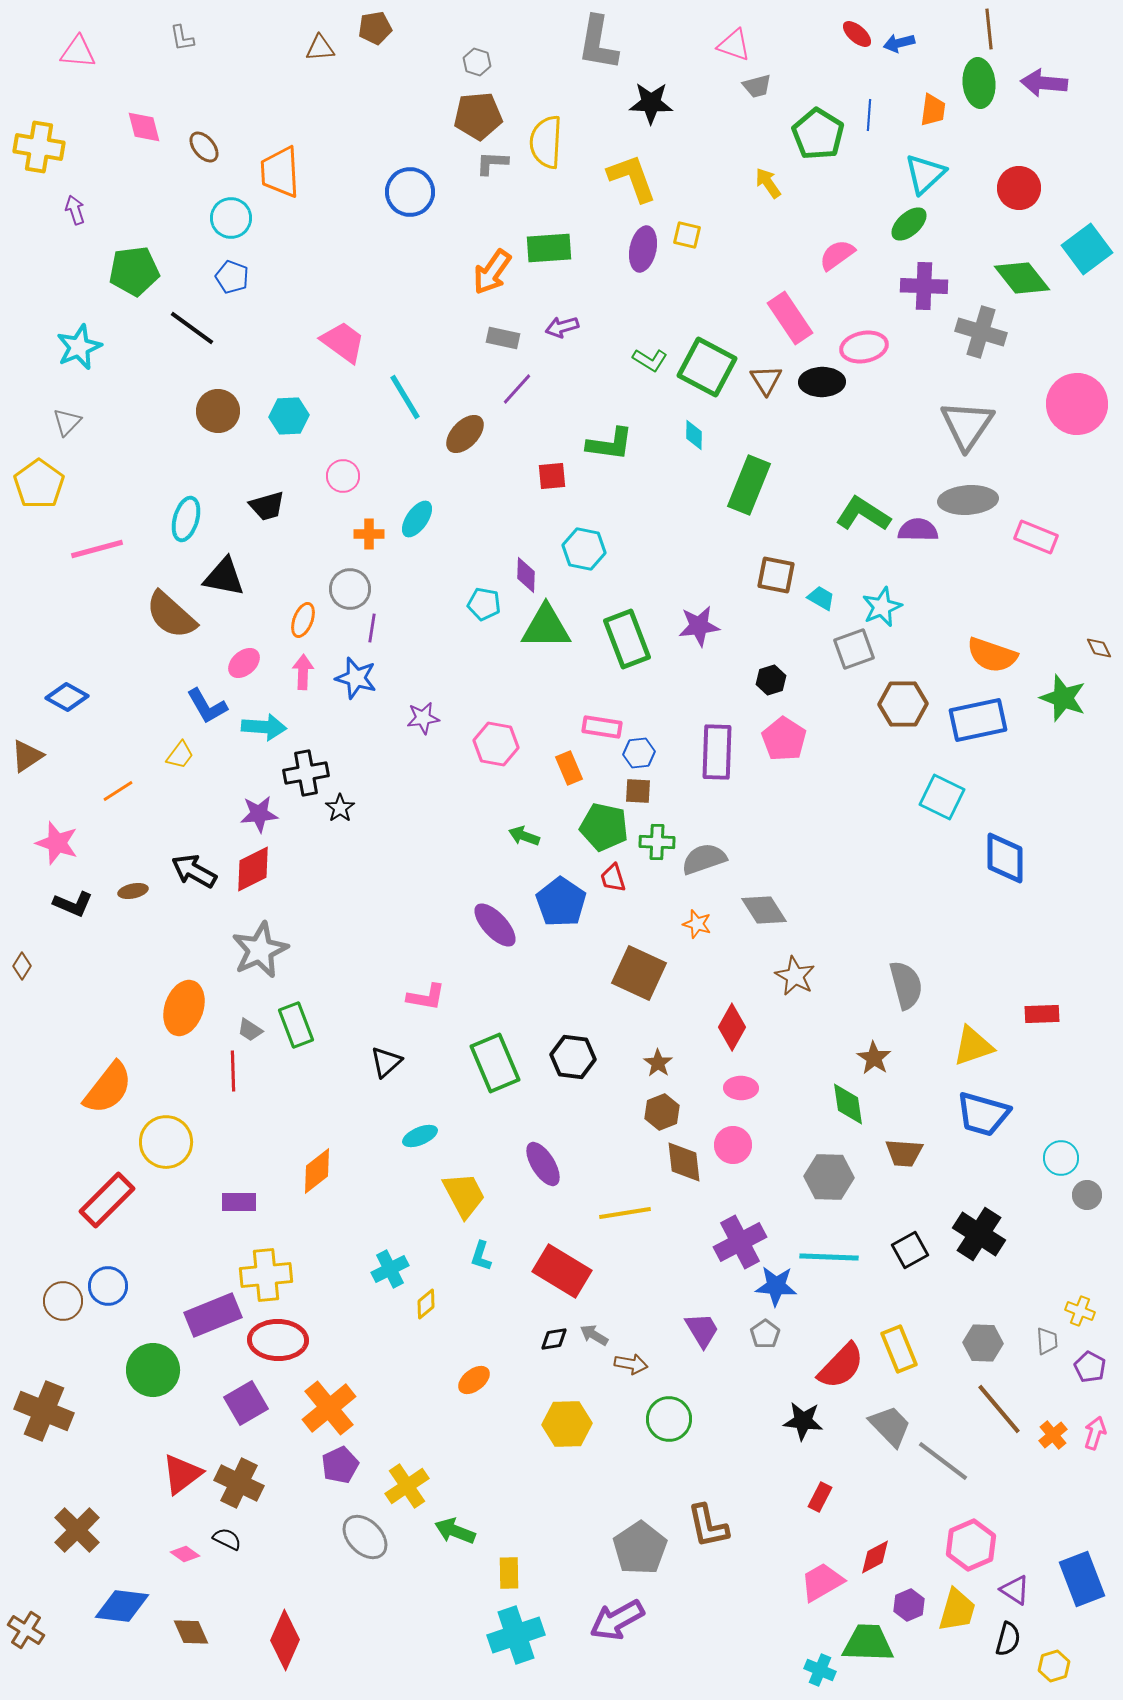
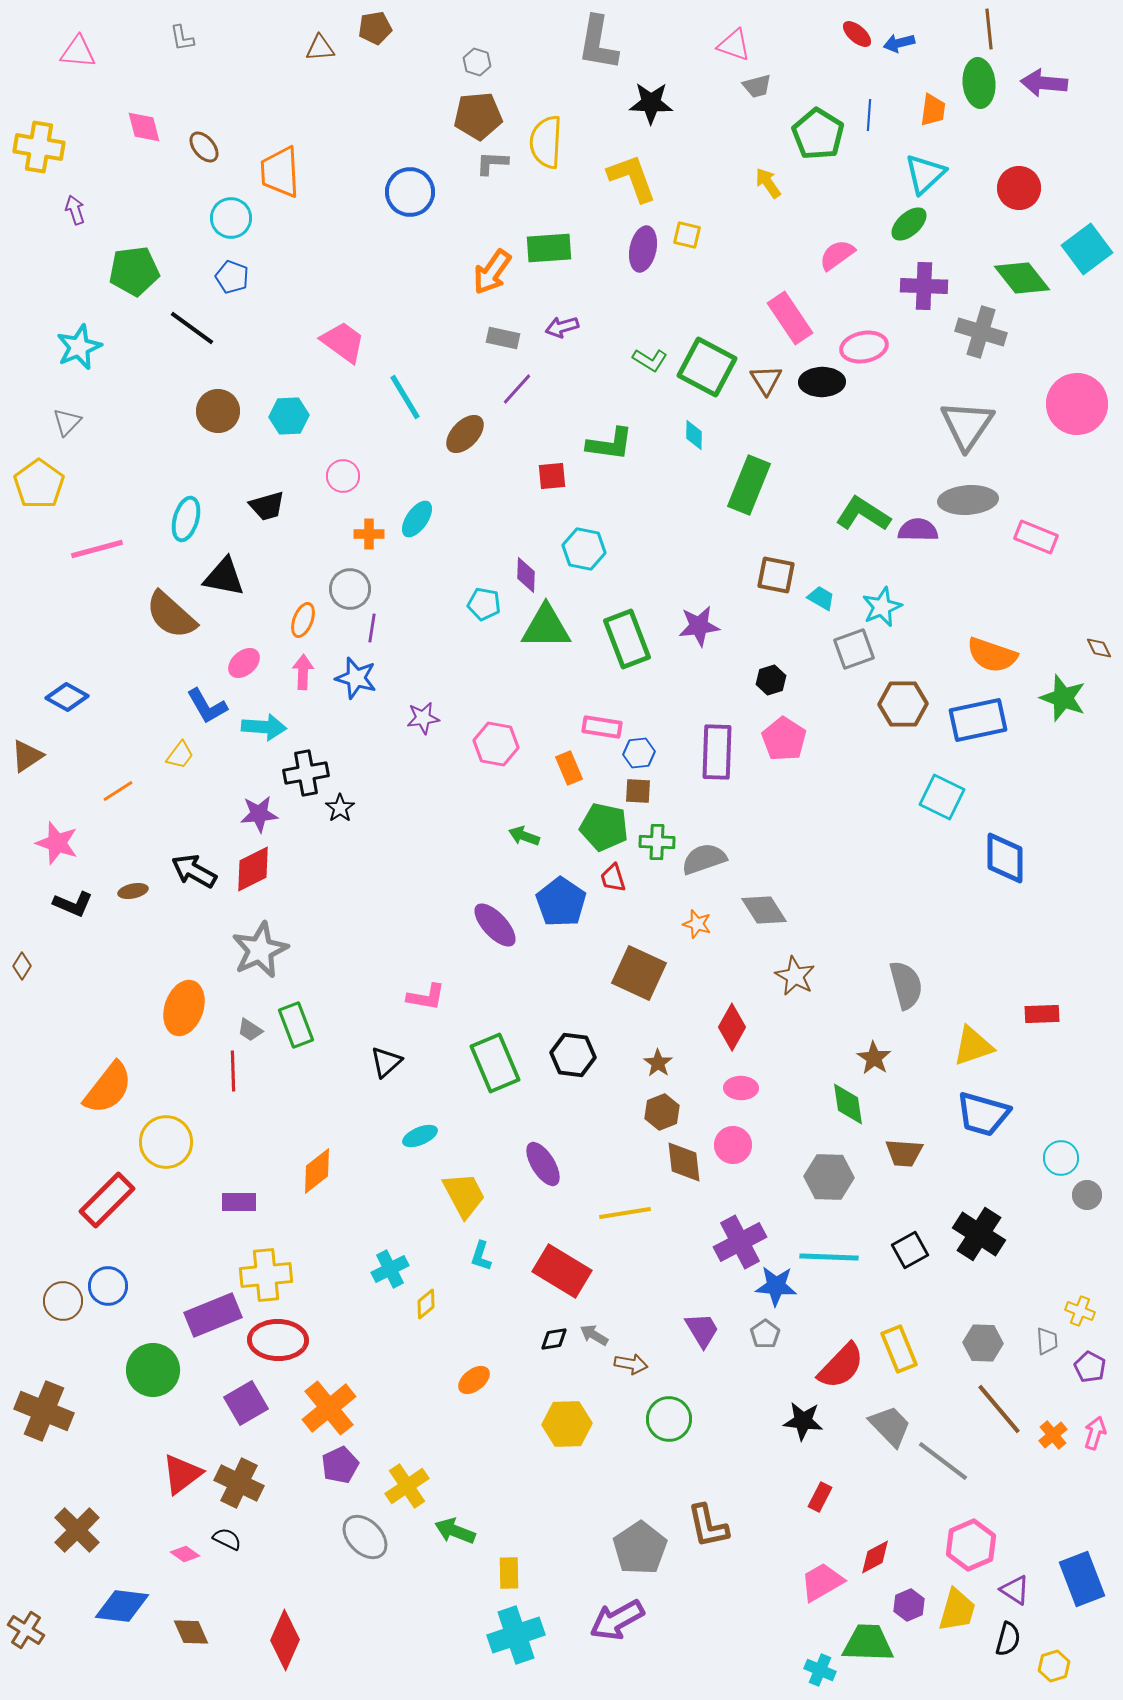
black hexagon at (573, 1057): moved 2 px up
